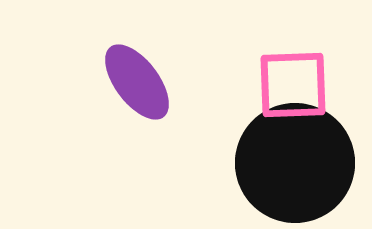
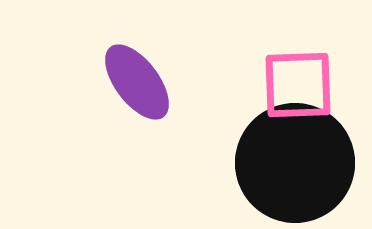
pink square: moved 5 px right
